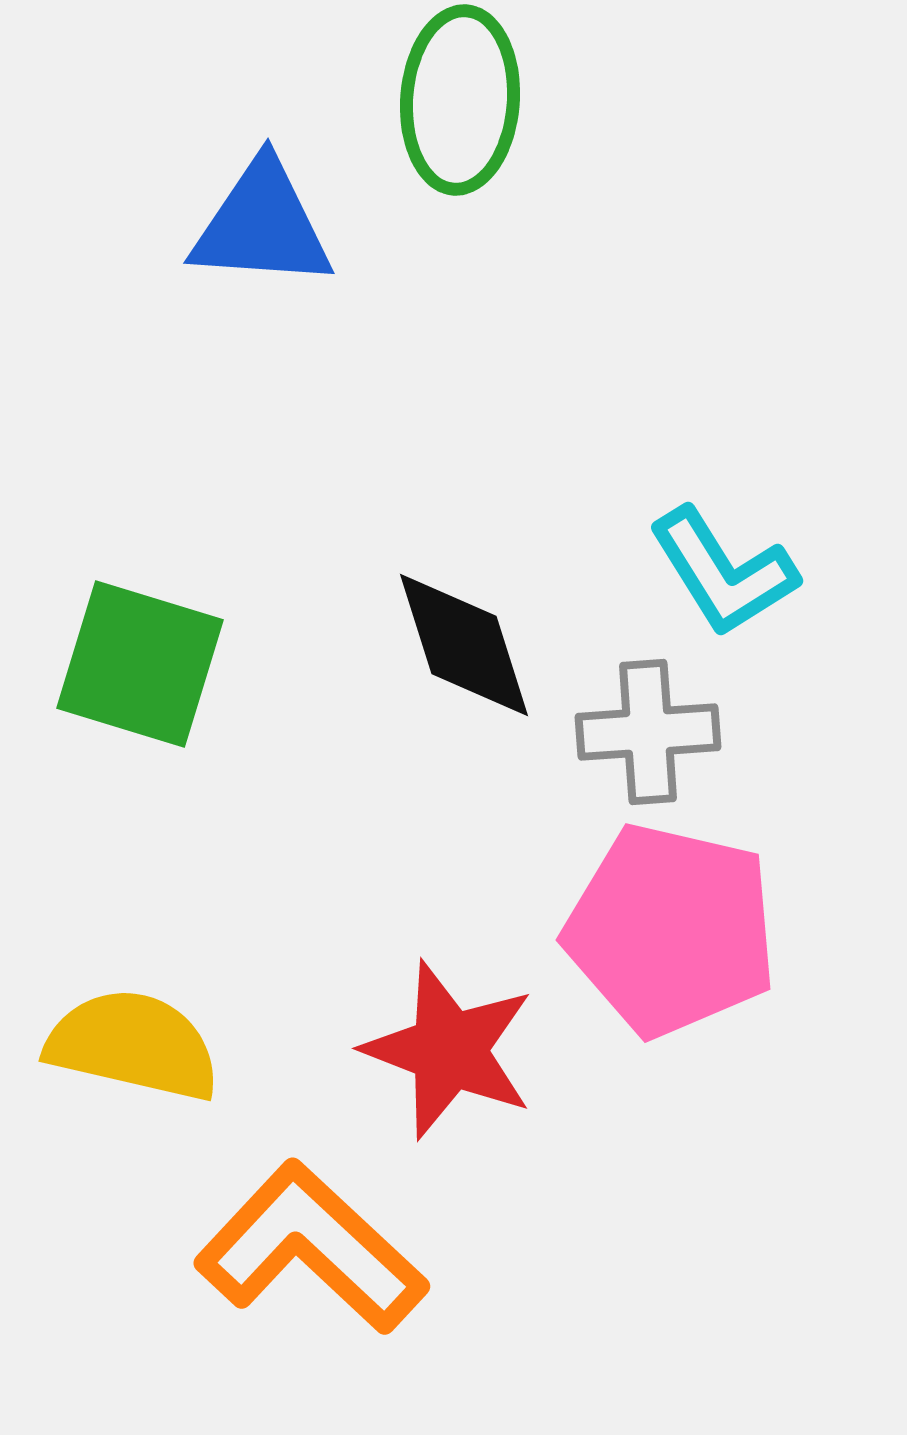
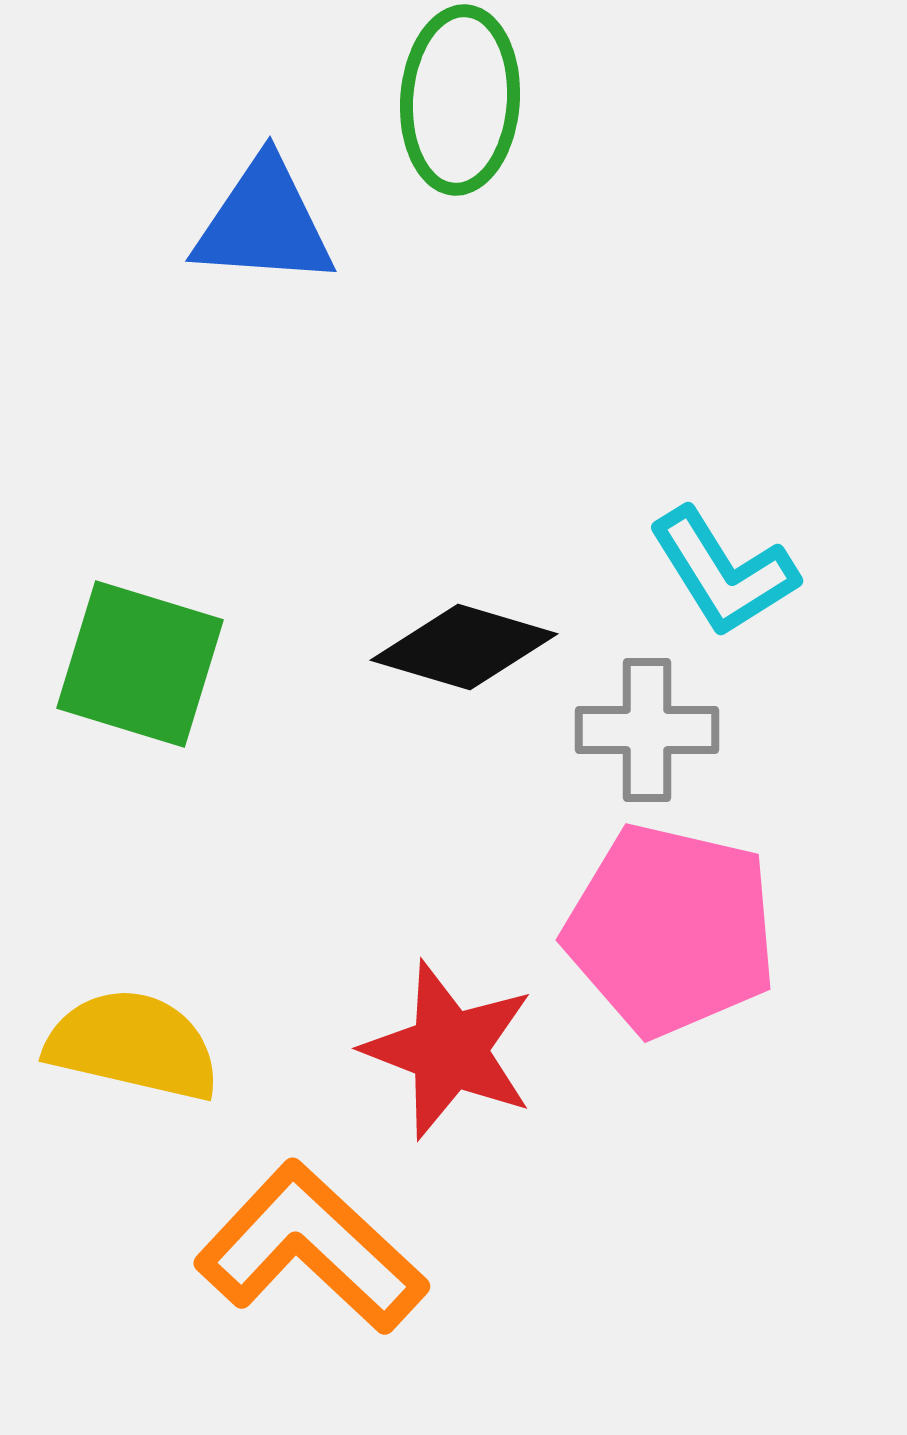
blue triangle: moved 2 px right, 2 px up
black diamond: moved 2 px down; rotated 56 degrees counterclockwise
gray cross: moved 1 px left, 2 px up; rotated 4 degrees clockwise
